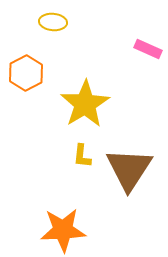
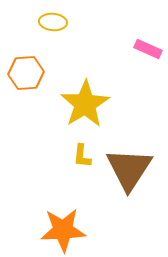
orange hexagon: rotated 24 degrees clockwise
